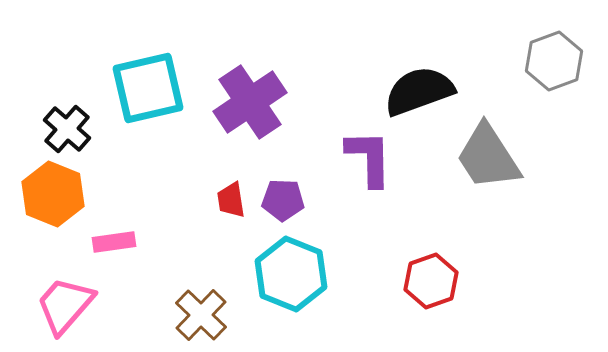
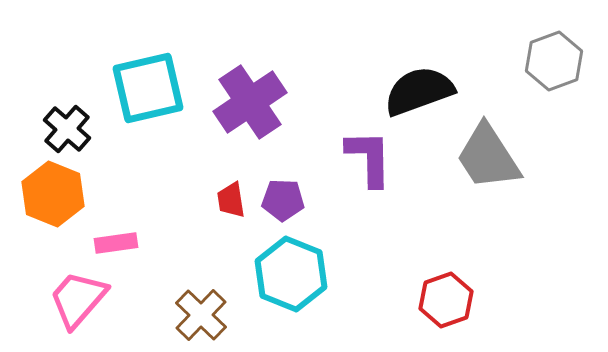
pink rectangle: moved 2 px right, 1 px down
red hexagon: moved 15 px right, 19 px down
pink trapezoid: moved 13 px right, 6 px up
